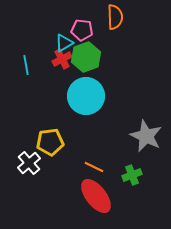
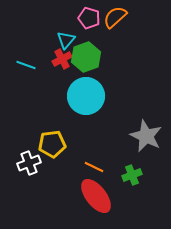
orange semicircle: rotated 130 degrees counterclockwise
pink pentagon: moved 7 px right, 12 px up; rotated 10 degrees clockwise
cyan triangle: moved 2 px right, 3 px up; rotated 18 degrees counterclockwise
cyan line: rotated 60 degrees counterclockwise
yellow pentagon: moved 2 px right, 2 px down
white cross: rotated 20 degrees clockwise
